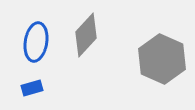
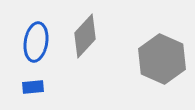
gray diamond: moved 1 px left, 1 px down
blue rectangle: moved 1 px right, 1 px up; rotated 10 degrees clockwise
